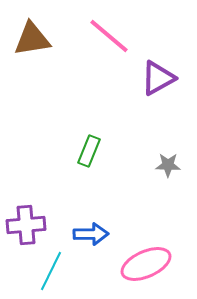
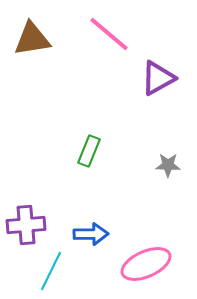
pink line: moved 2 px up
